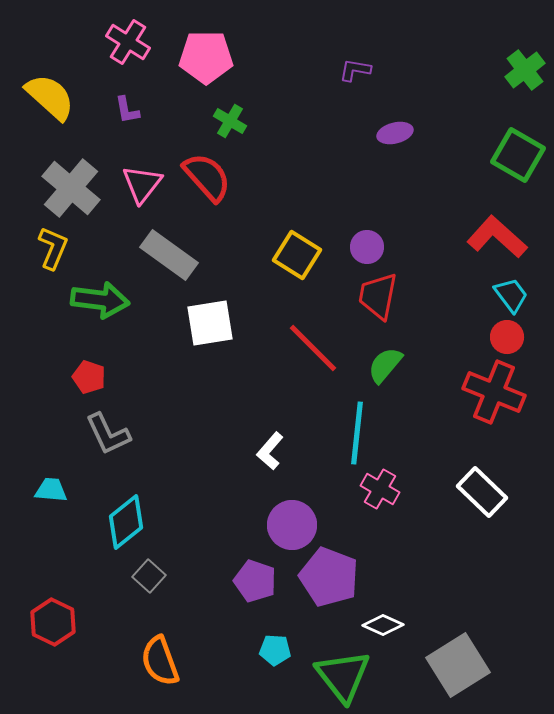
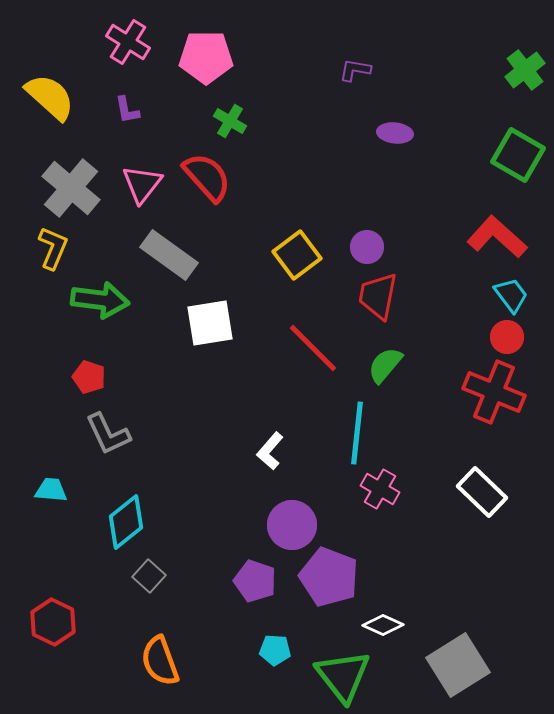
purple ellipse at (395, 133): rotated 20 degrees clockwise
yellow square at (297, 255): rotated 21 degrees clockwise
